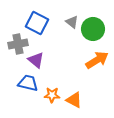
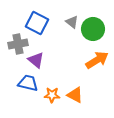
orange triangle: moved 1 px right, 5 px up
